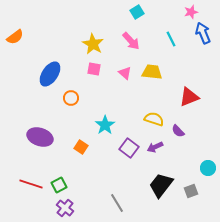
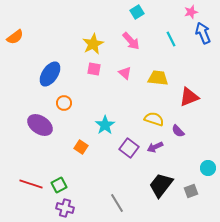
yellow star: rotated 15 degrees clockwise
yellow trapezoid: moved 6 px right, 6 px down
orange circle: moved 7 px left, 5 px down
purple ellipse: moved 12 px up; rotated 15 degrees clockwise
purple cross: rotated 24 degrees counterclockwise
